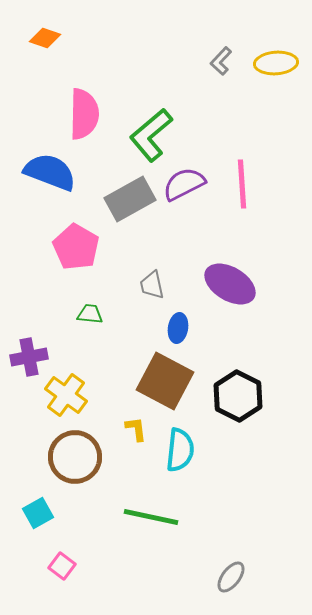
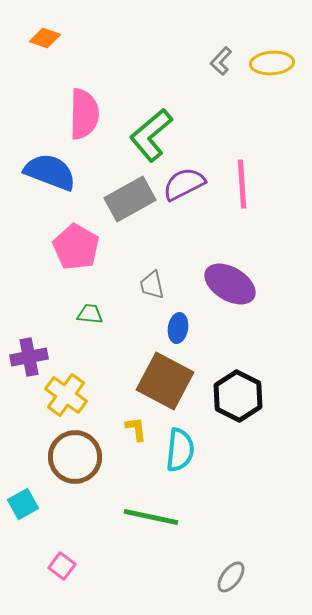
yellow ellipse: moved 4 px left
cyan square: moved 15 px left, 9 px up
